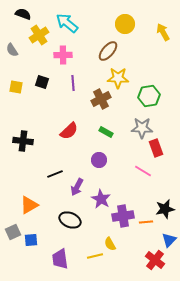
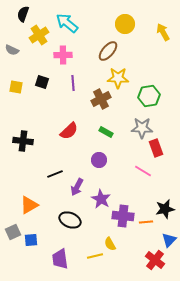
black semicircle: rotated 91 degrees counterclockwise
gray semicircle: rotated 32 degrees counterclockwise
purple cross: rotated 15 degrees clockwise
